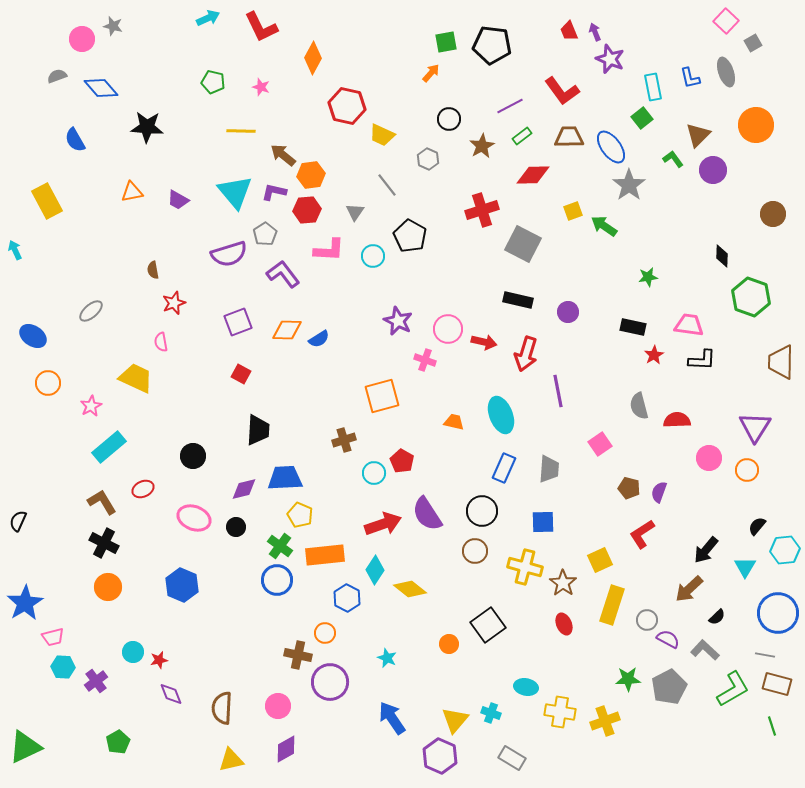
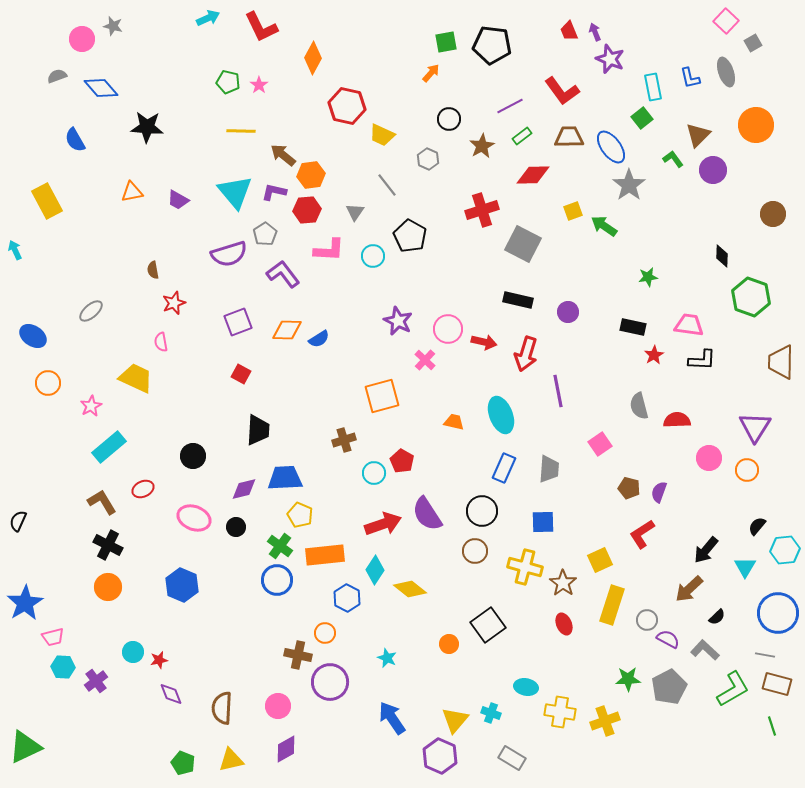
green pentagon at (213, 82): moved 15 px right
pink star at (261, 87): moved 2 px left, 2 px up; rotated 18 degrees clockwise
pink cross at (425, 360): rotated 25 degrees clockwise
black cross at (104, 543): moved 4 px right, 2 px down
green pentagon at (118, 742): moved 65 px right, 21 px down; rotated 20 degrees counterclockwise
